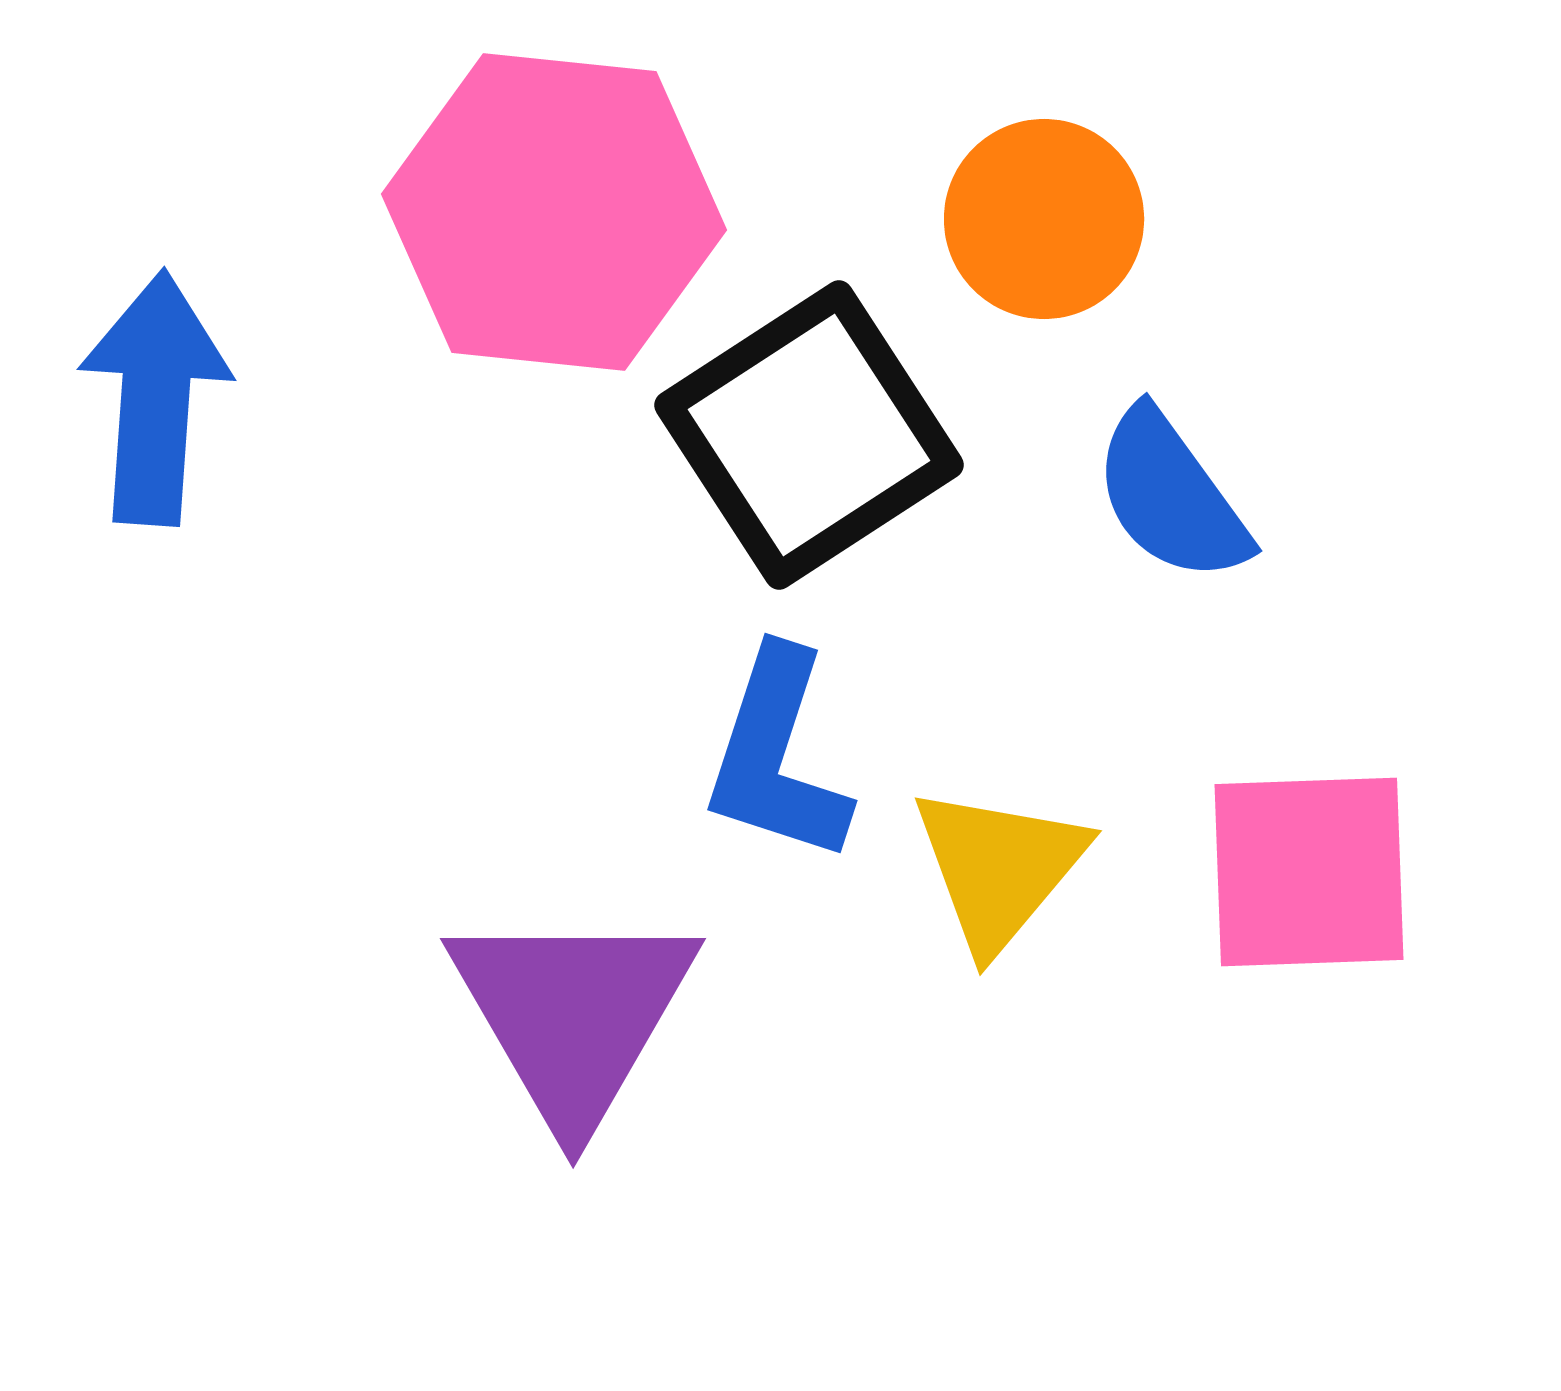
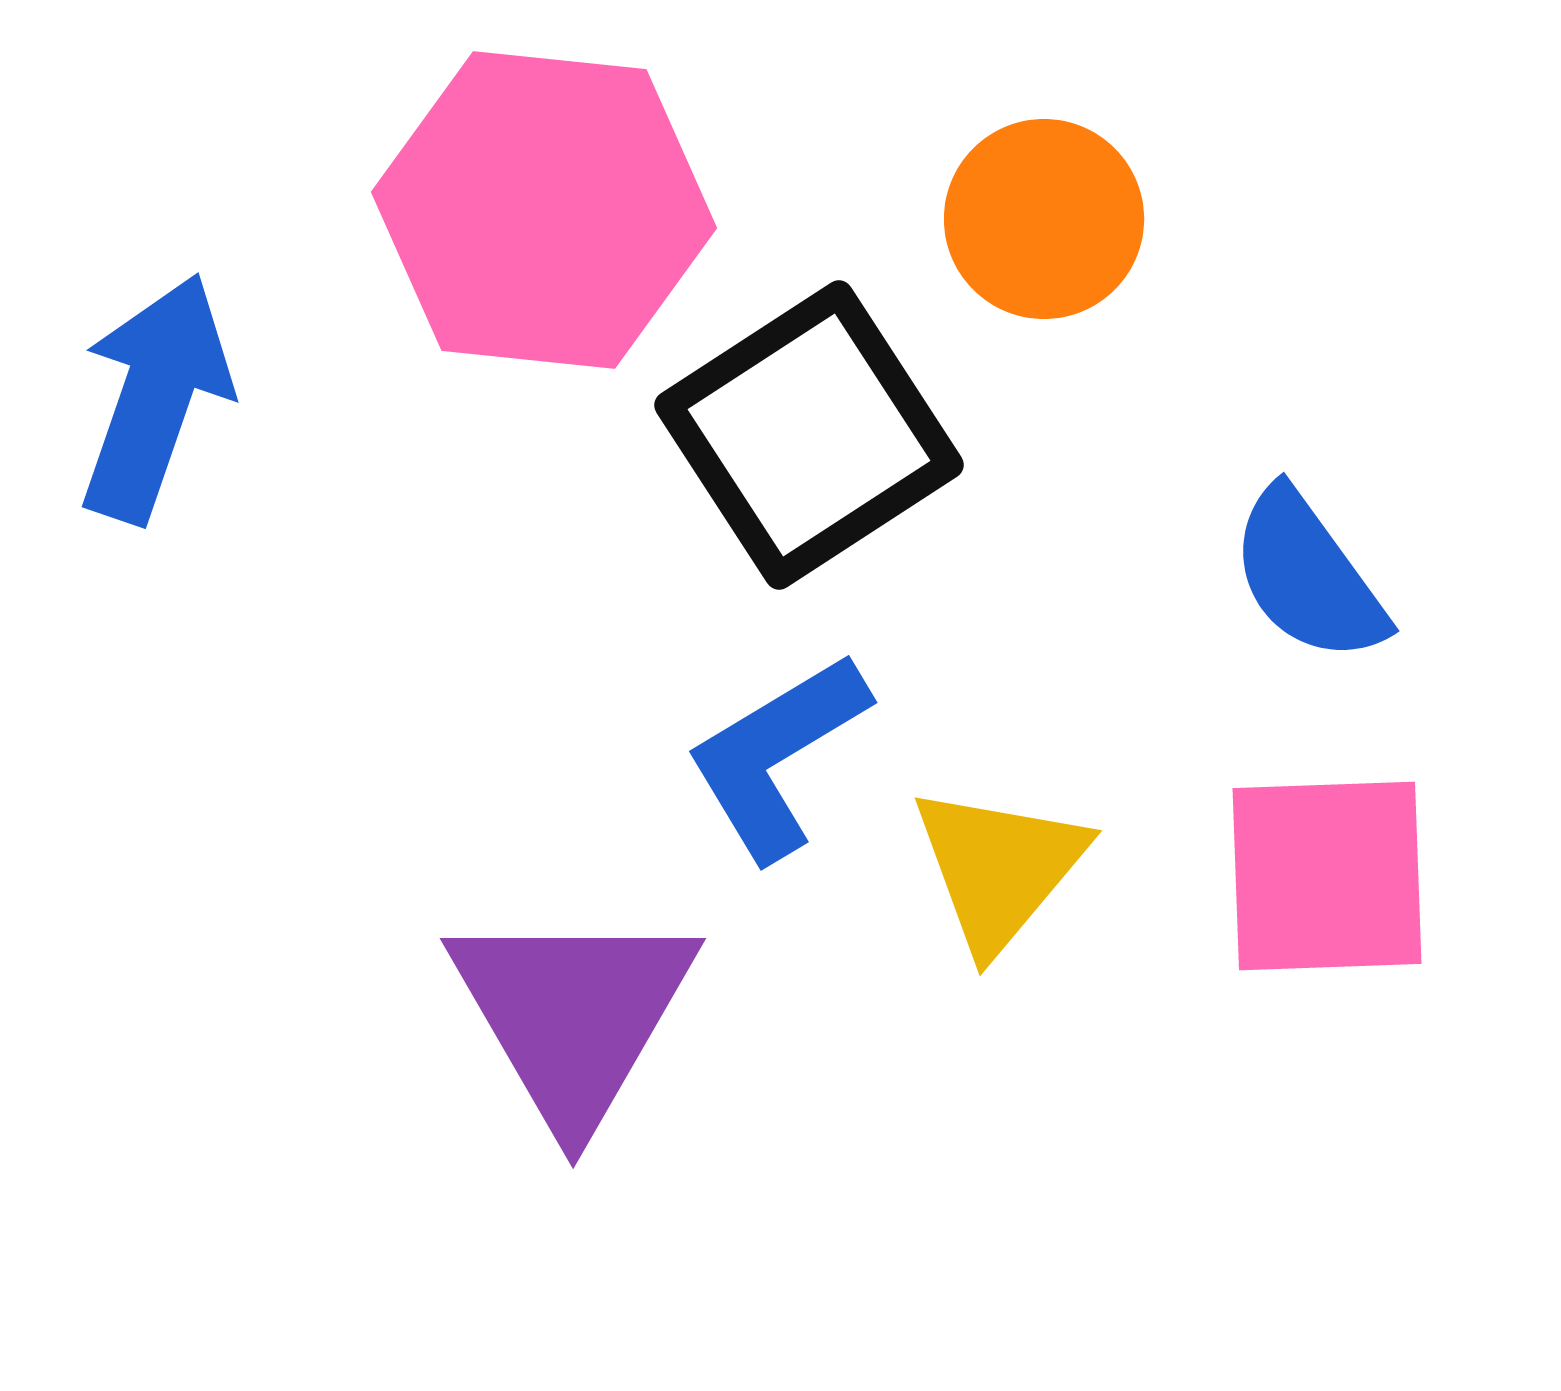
pink hexagon: moved 10 px left, 2 px up
blue arrow: rotated 15 degrees clockwise
blue semicircle: moved 137 px right, 80 px down
blue L-shape: rotated 41 degrees clockwise
pink square: moved 18 px right, 4 px down
